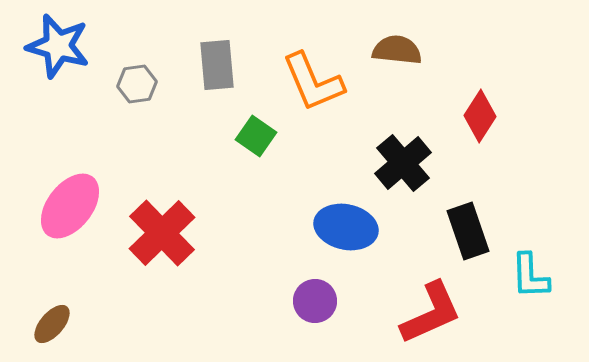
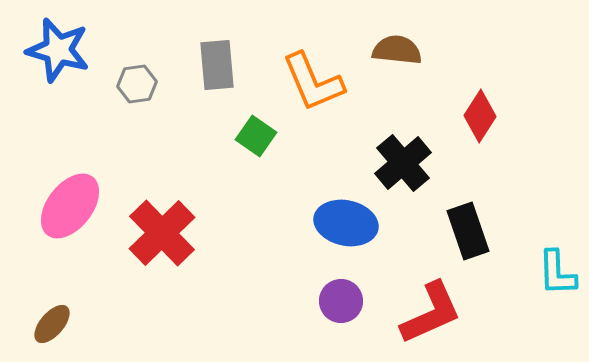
blue star: moved 4 px down
blue ellipse: moved 4 px up
cyan L-shape: moved 27 px right, 3 px up
purple circle: moved 26 px right
